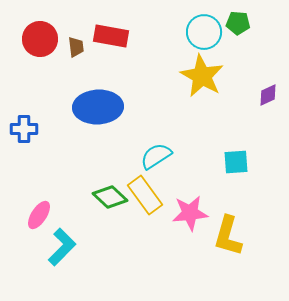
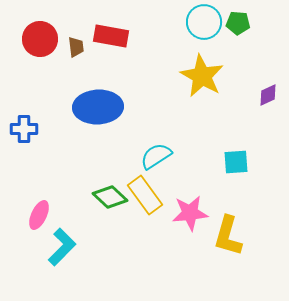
cyan circle: moved 10 px up
pink ellipse: rotated 8 degrees counterclockwise
